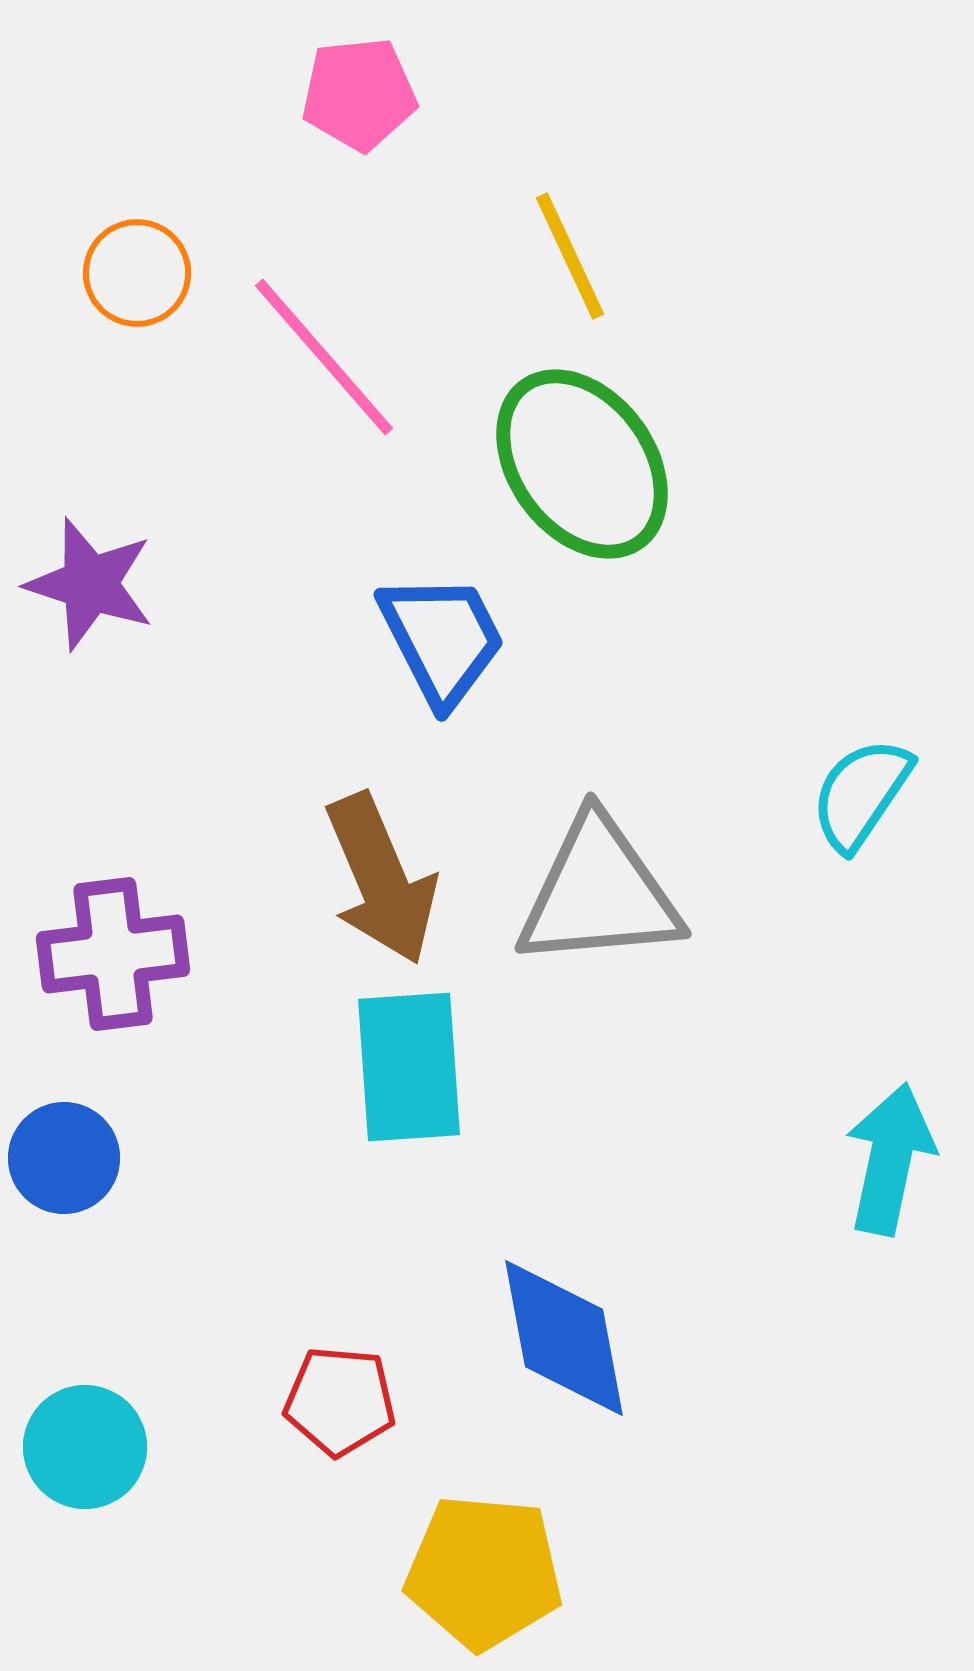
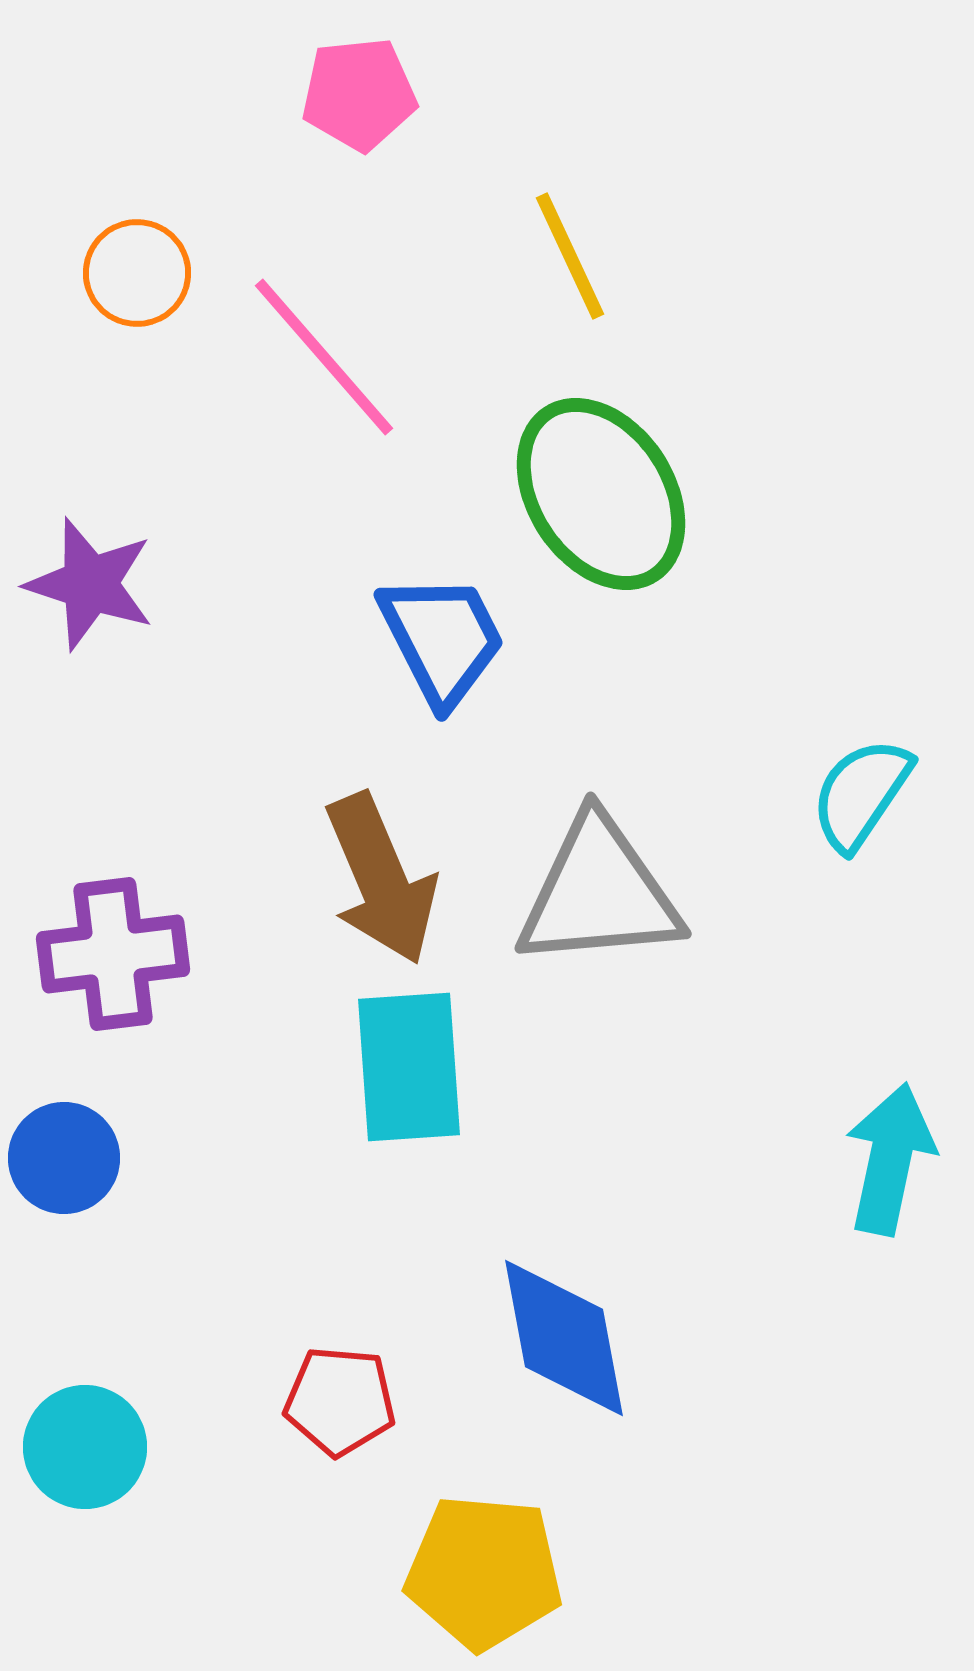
green ellipse: moved 19 px right, 30 px down; rotated 3 degrees clockwise
